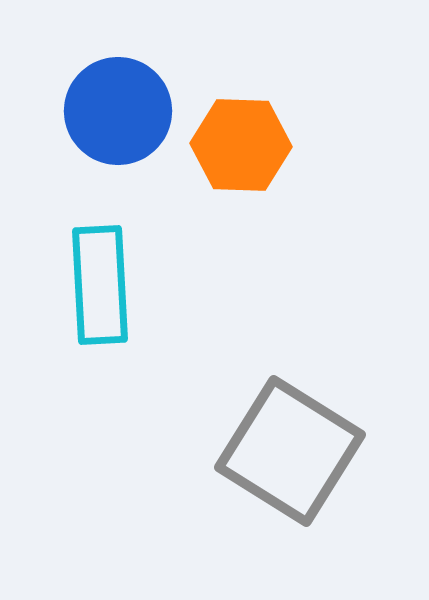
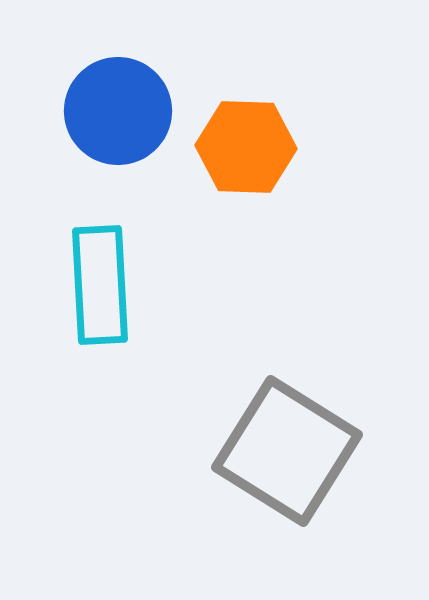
orange hexagon: moved 5 px right, 2 px down
gray square: moved 3 px left
